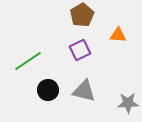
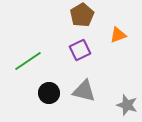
orange triangle: rotated 24 degrees counterclockwise
black circle: moved 1 px right, 3 px down
gray star: moved 1 px left, 2 px down; rotated 20 degrees clockwise
